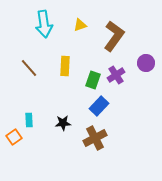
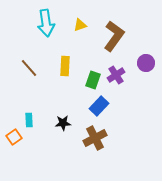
cyan arrow: moved 2 px right, 1 px up
